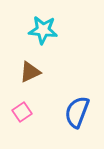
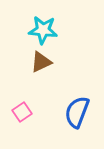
brown triangle: moved 11 px right, 10 px up
